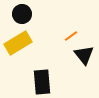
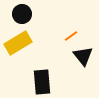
black triangle: moved 1 px left, 1 px down
